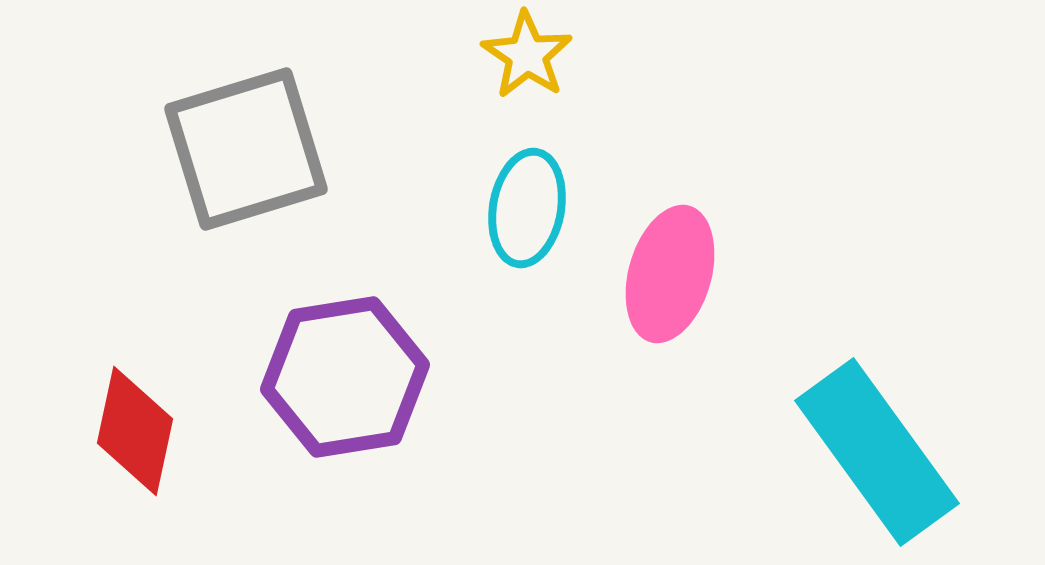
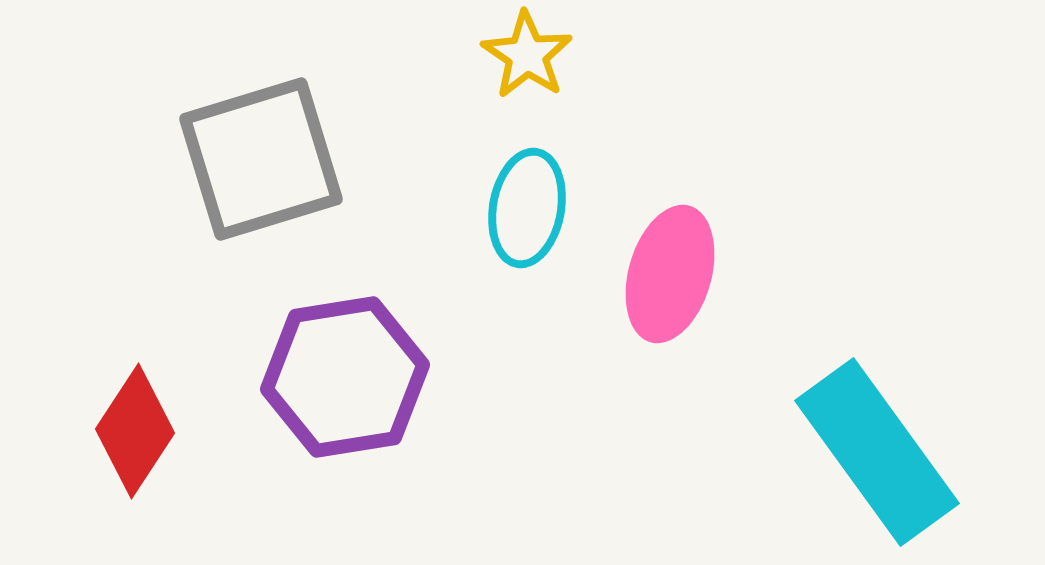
gray square: moved 15 px right, 10 px down
red diamond: rotated 21 degrees clockwise
